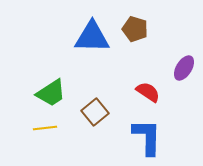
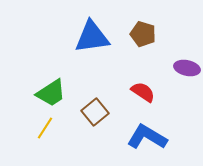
brown pentagon: moved 8 px right, 5 px down
blue triangle: rotated 9 degrees counterclockwise
purple ellipse: moved 3 px right; rotated 70 degrees clockwise
red semicircle: moved 5 px left
yellow line: rotated 50 degrees counterclockwise
blue L-shape: rotated 60 degrees counterclockwise
